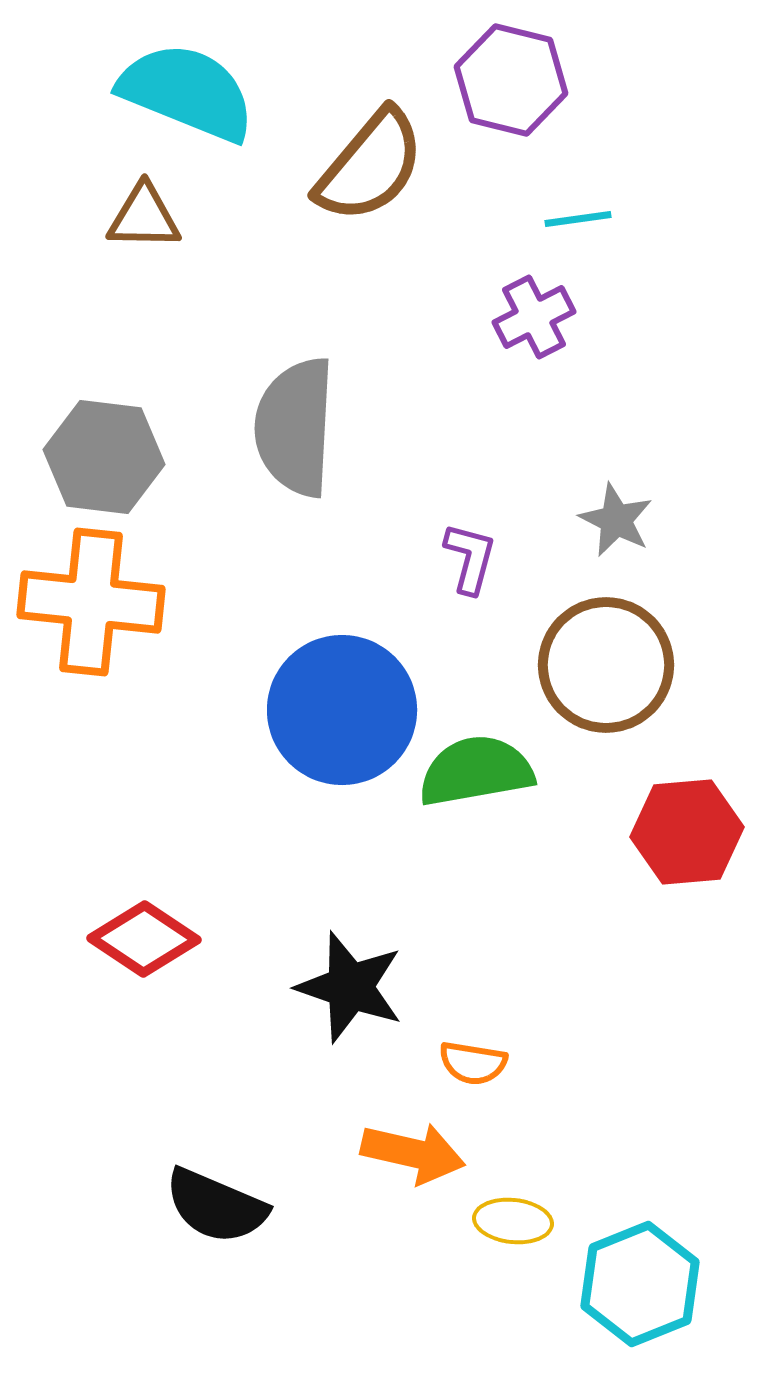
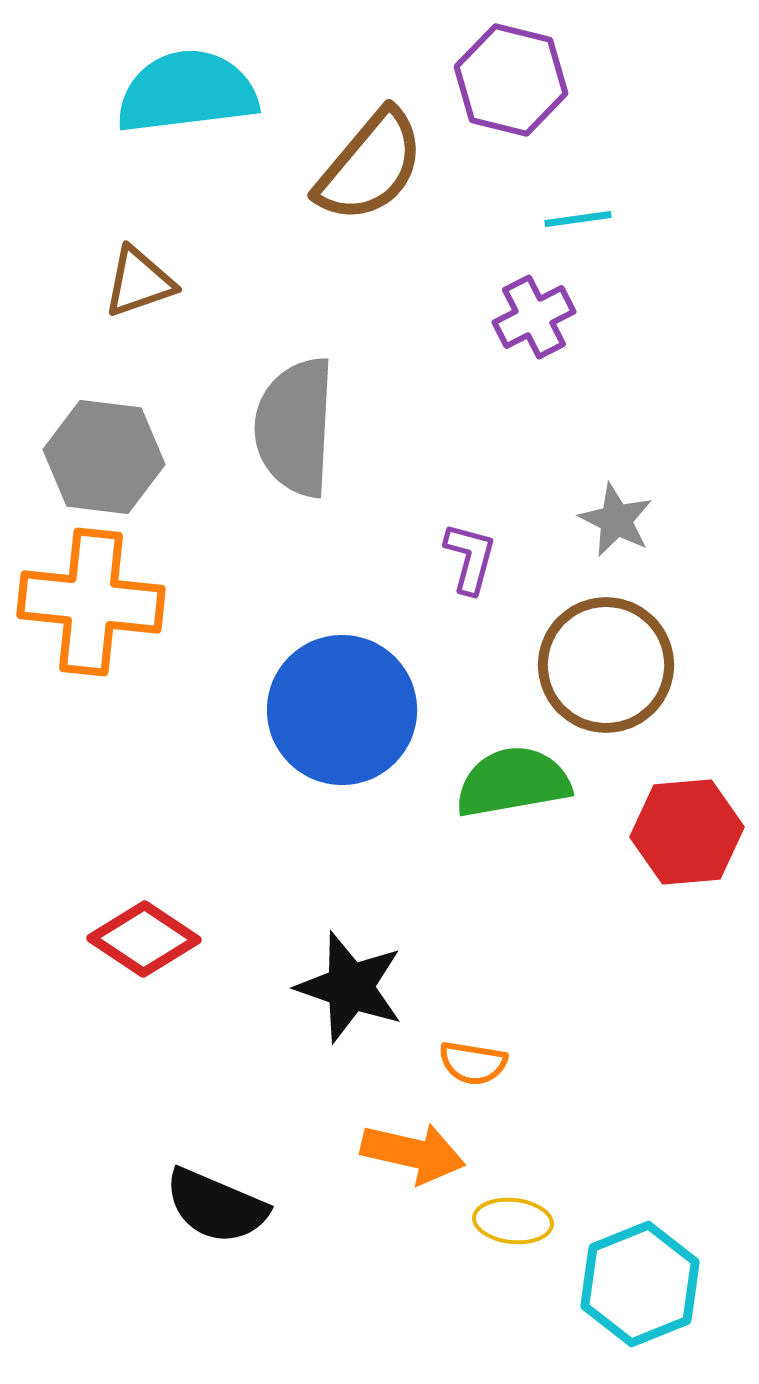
cyan semicircle: rotated 29 degrees counterclockwise
brown triangle: moved 5 px left, 65 px down; rotated 20 degrees counterclockwise
green semicircle: moved 37 px right, 11 px down
